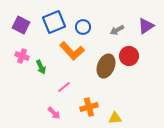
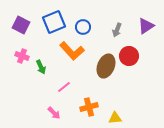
gray arrow: rotated 40 degrees counterclockwise
